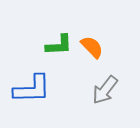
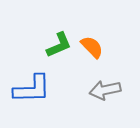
green L-shape: rotated 20 degrees counterclockwise
gray arrow: rotated 40 degrees clockwise
